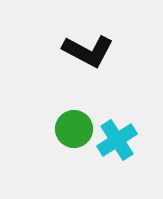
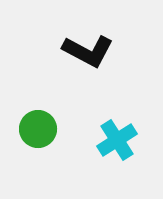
green circle: moved 36 px left
